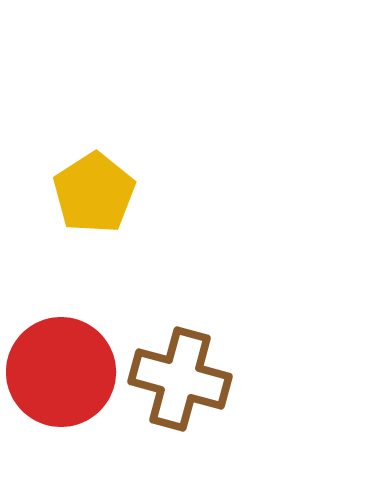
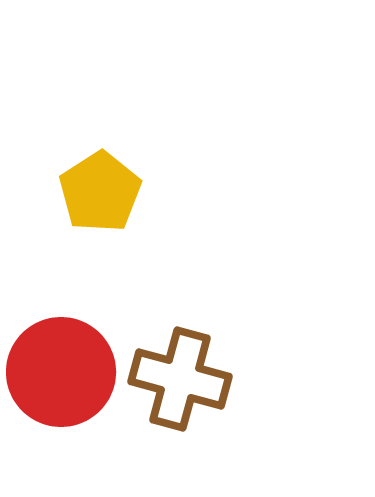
yellow pentagon: moved 6 px right, 1 px up
